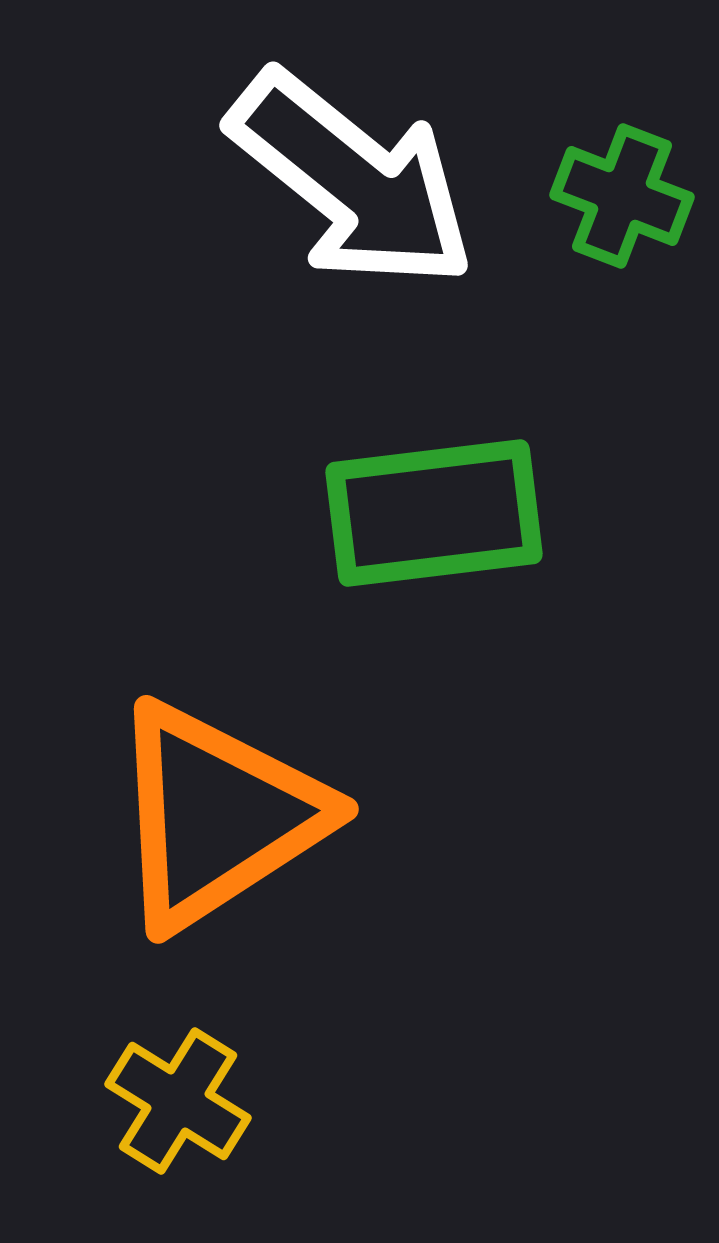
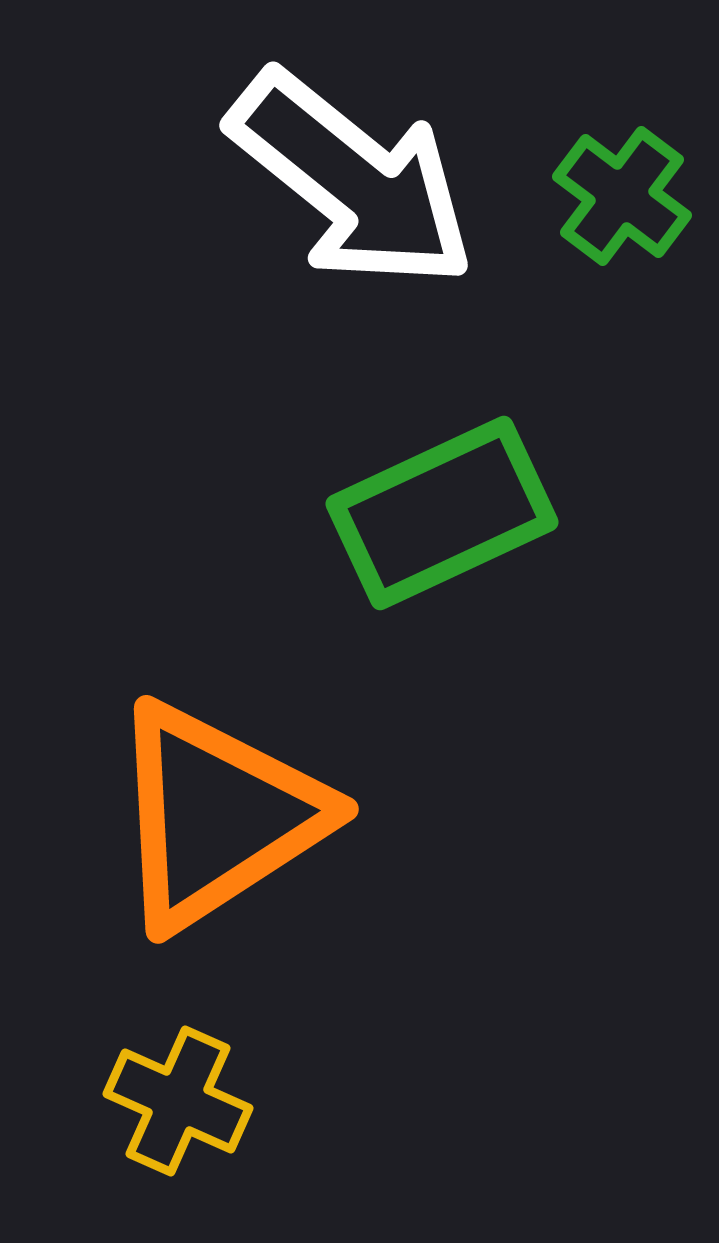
green cross: rotated 16 degrees clockwise
green rectangle: moved 8 px right; rotated 18 degrees counterclockwise
yellow cross: rotated 8 degrees counterclockwise
